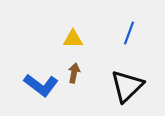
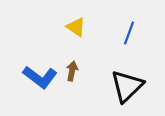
yellow triangle: moved 3 px right, 12 px up; rotated 35 degrees clockwise
brown arrow: moved 2 px left, 2 px up
blue L-shape: moved 1 px left, 8 px up
